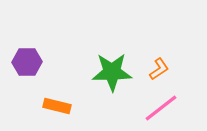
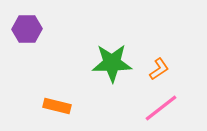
purple hexagon: moved 33 px up
green star: moved 9 px up
